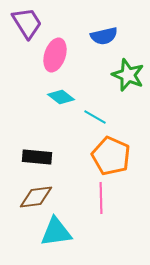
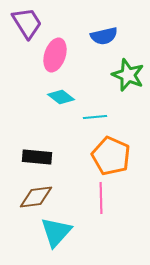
cyan line: rotated 35 degrees counterclockwise
cyan triangle: rotated 40 degrees counterclockwise
